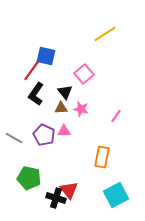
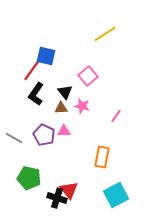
pink square: moved 4 px right, 2 px down
pink star: moved 1 px right, 3 px up
black cross: moved 1 px right
